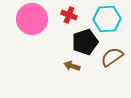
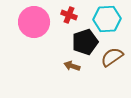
pink circle: moved 2 px right, 3 px down
